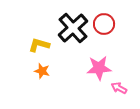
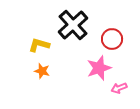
red circle: moved 8 px right, 15 px down
black cross: moved 3 px up
pink star: rotated 15 degrees counterclockwise
pink arrow: rotated 49 degrees counterclockwise
